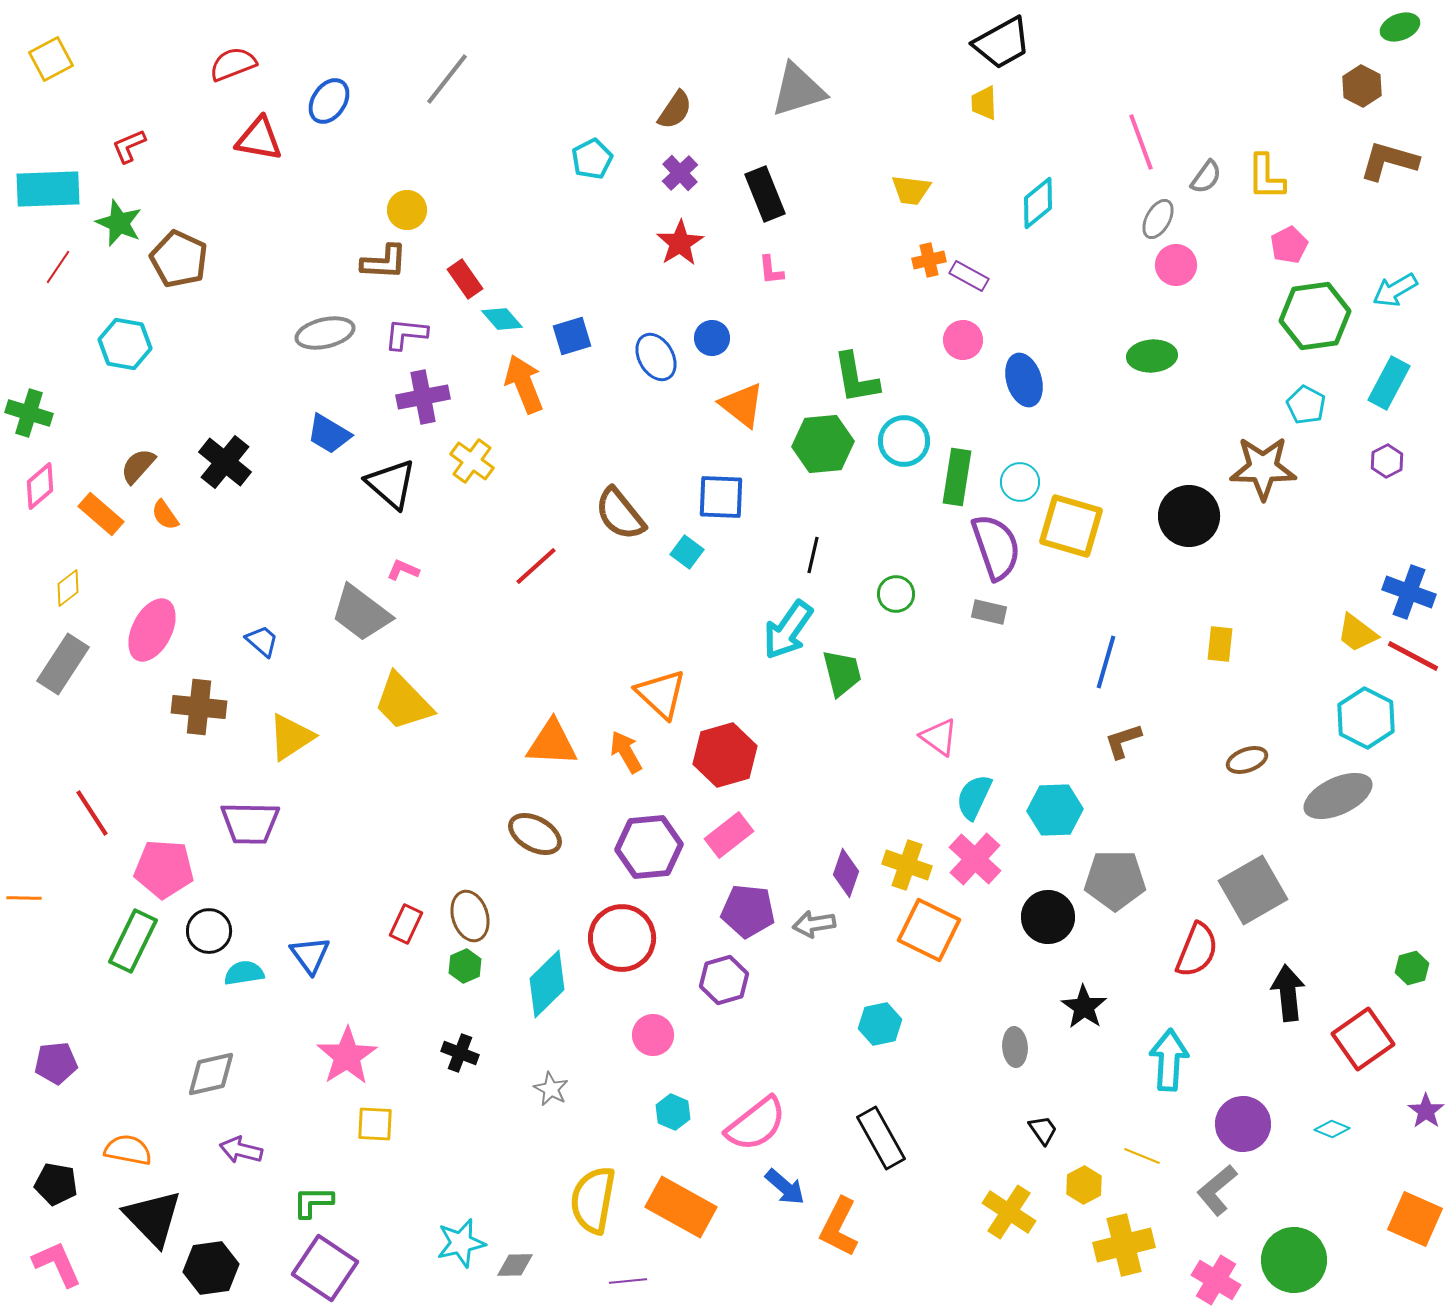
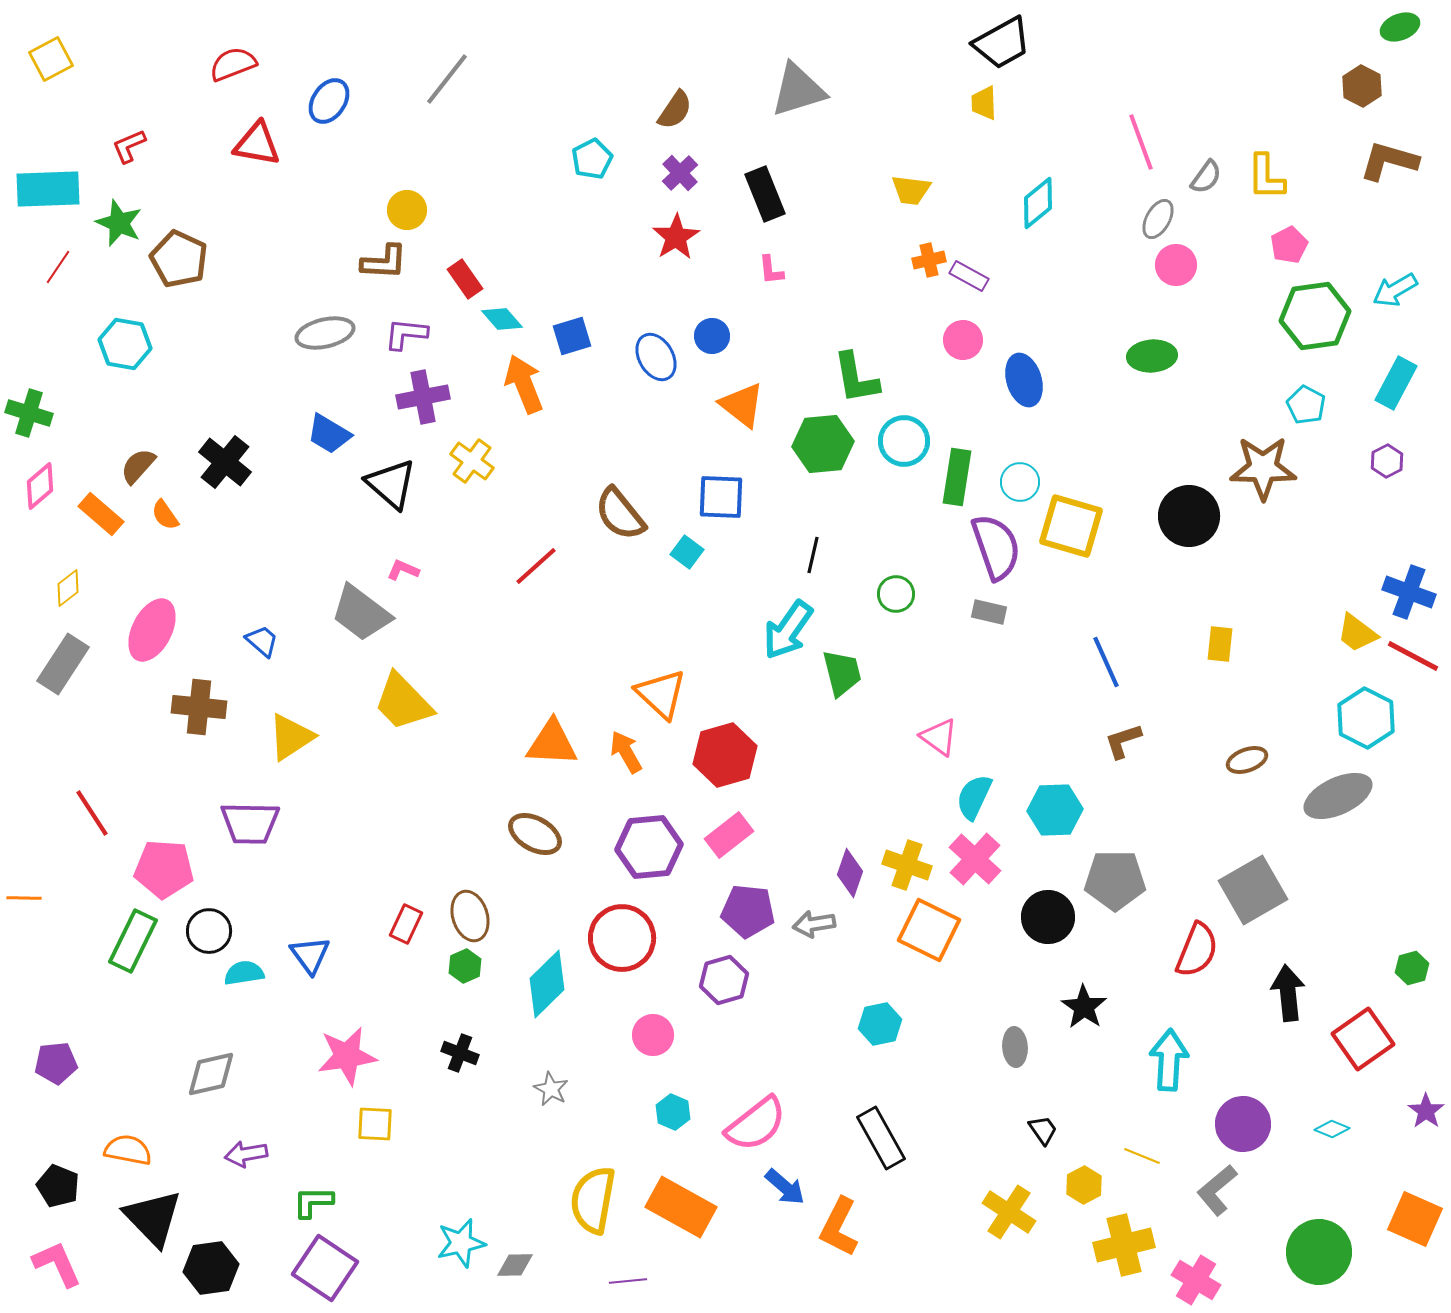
red triangle at (259, 139): moved 2 px left, 5 px down
red star at (680, 243): moved 4 px left, 6 px up
blue circle at (712, 338): moved 2 px up
cyan rectangle at (1389, 383): moved 7 px right
blue line at (1106, 662): rotated 40 degrees counterclockwise
purple diamond at (846, 873): moved 4 px right
pink star at (347, 1056): rotated 24 degrees clockwise
purple arrow at (241, 1150): moved 5 px right, 4 px down; rotated 24 degrees counterclockwise
black pentagon at (56, 1184): moved 2 px right, 2 px down; rotated 12 degrees clockwise
green circle at (1294, 1260): moved 25 px right, 8 px up
pink cross at (1216, 1280): moved 20 px left
